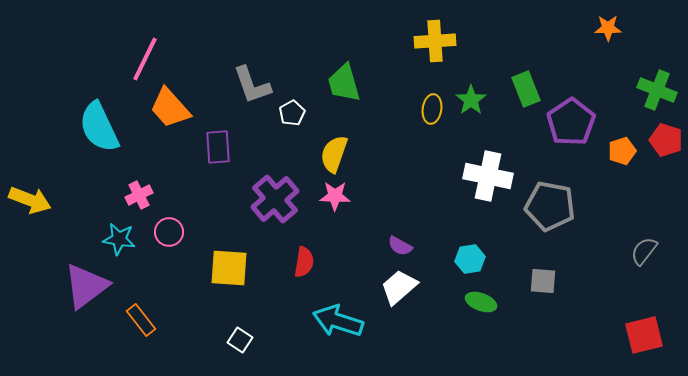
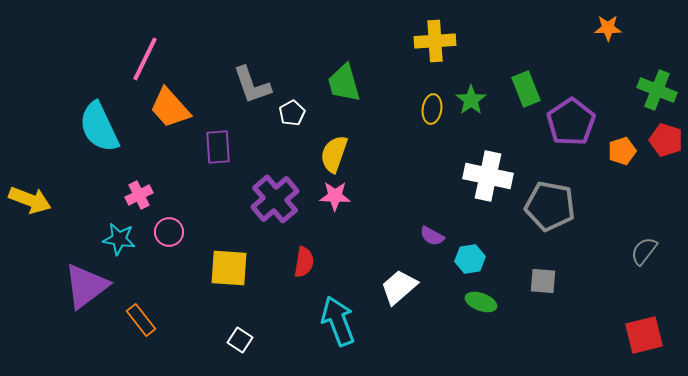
purple semicircle: moved 32 px right, 10 px up
cyan arrow: rotated 51 degrees clockwise
